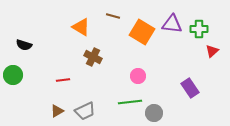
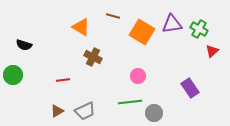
purple triangle: rotated 15 degrees counterclockwise
green cross: rotated 30 degrees clockwise
